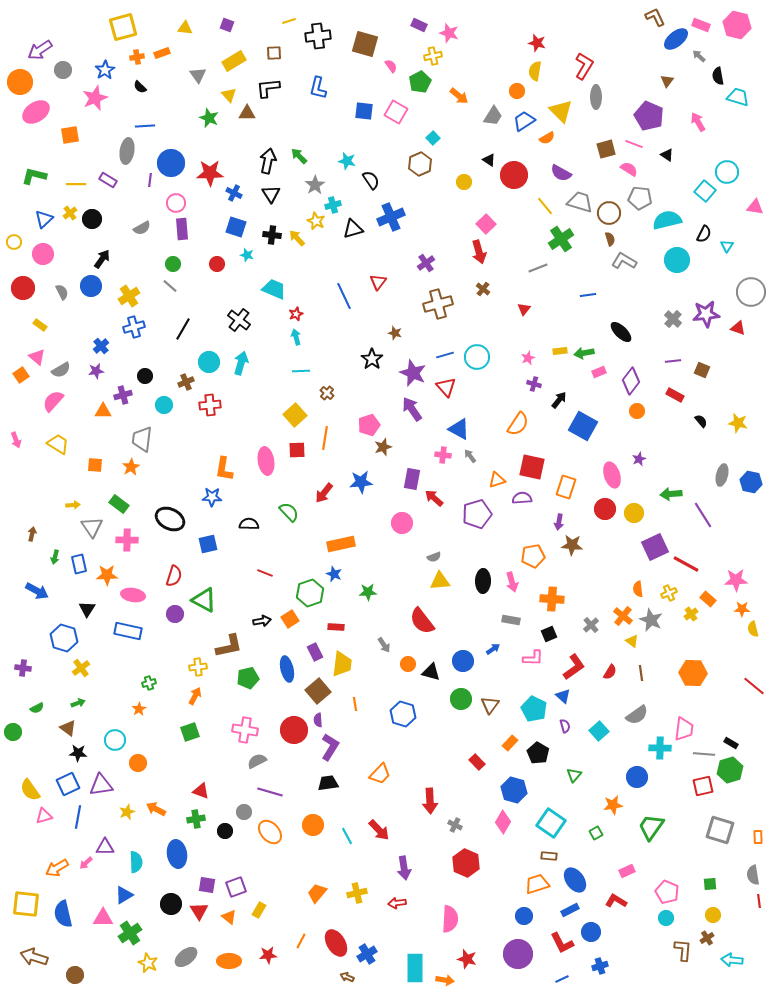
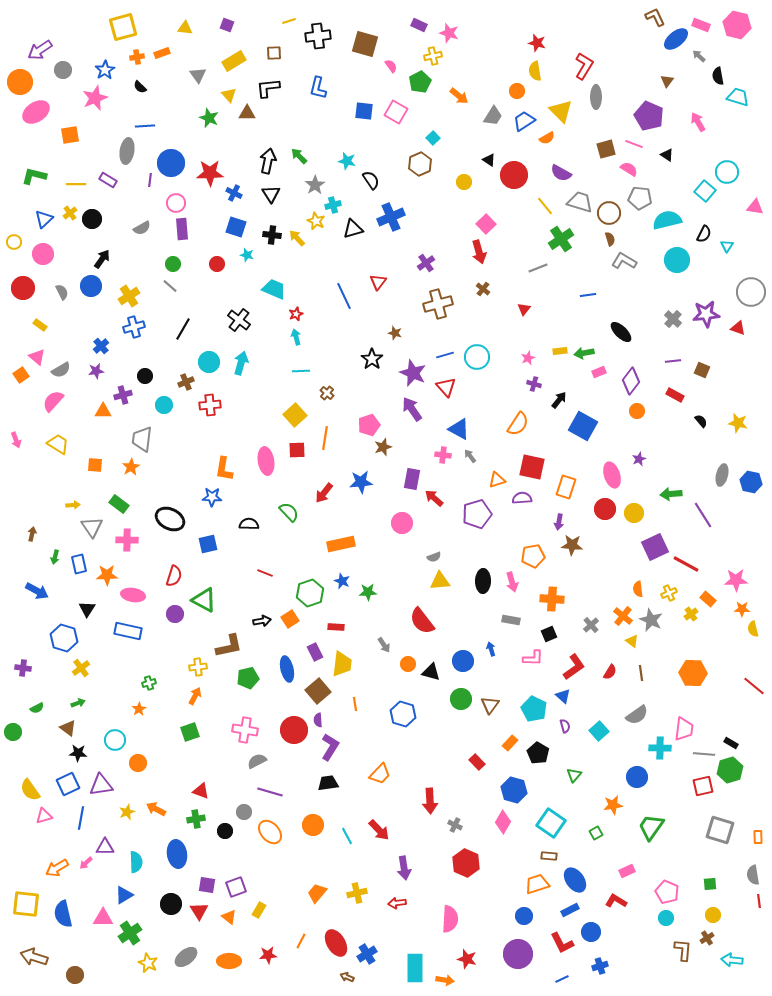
yellow semicircle at (535, 71): rotated 18 degrees counterclockwise
blue star at (334, 574): moved 8 px right, 7 px down
blue arrow at (493, 649): moved 2 px left; rotated 72 degrees counterclockwise
blue line at (78, 817): moved 3 px right, 1 px down
